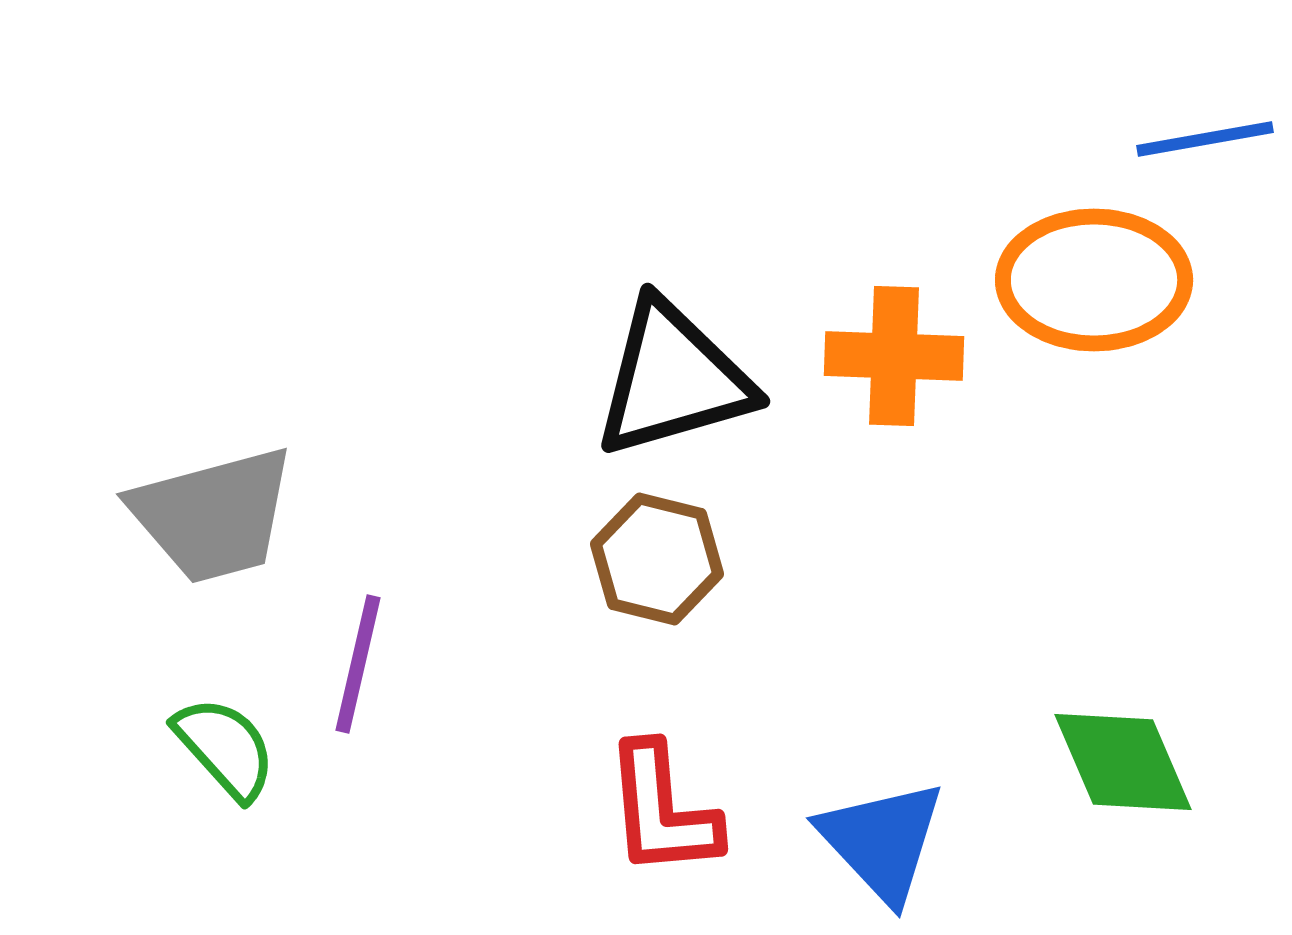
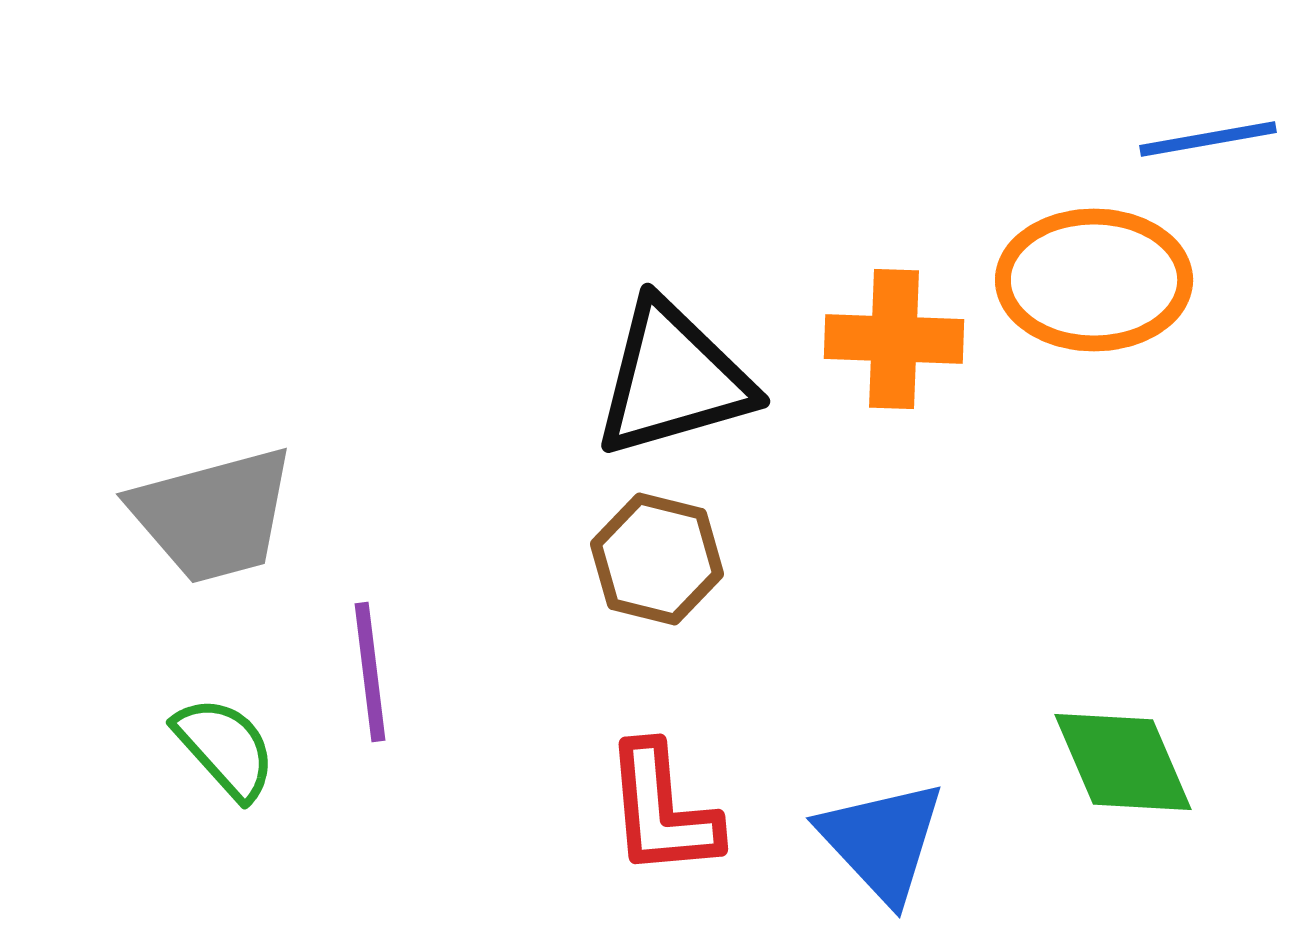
blue line: moved 3 px right
orange cross: moved 17 px up
purple line: moved 12 px right, 8 px down; rotated 20 degrees counterclockwise
